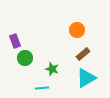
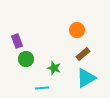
purple rectangle: moved 2 px right
green circle: moved 1 px right, 1 px down
green star: moved 2 px right, 1 px up
